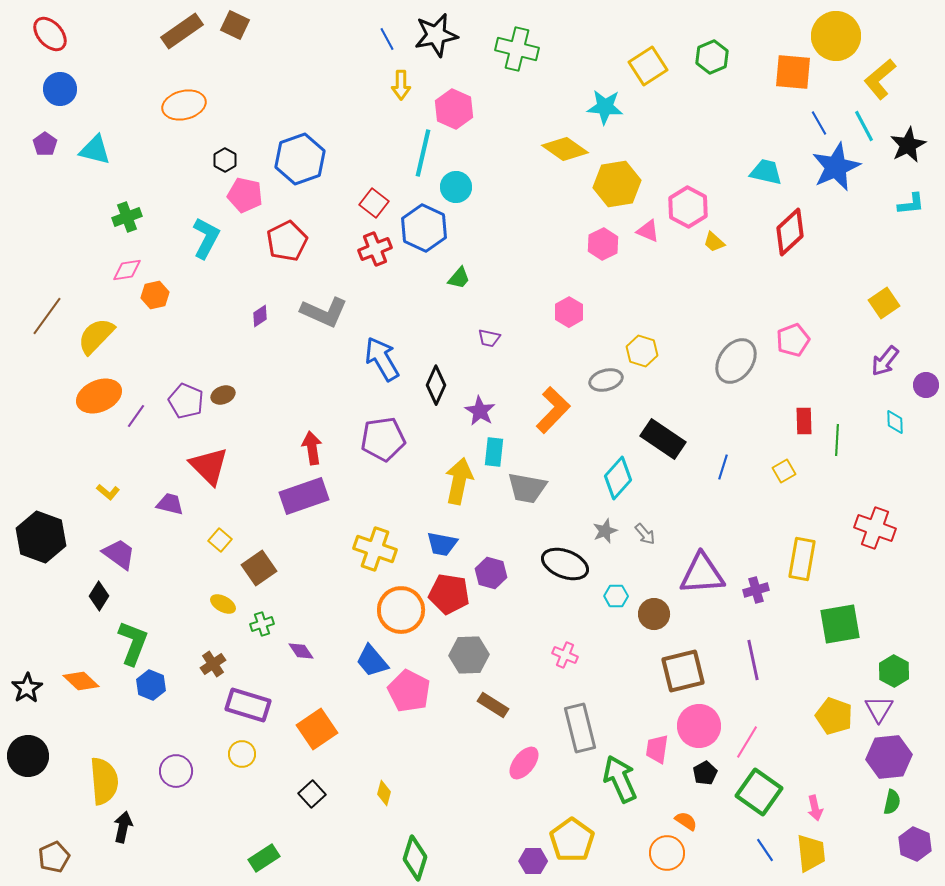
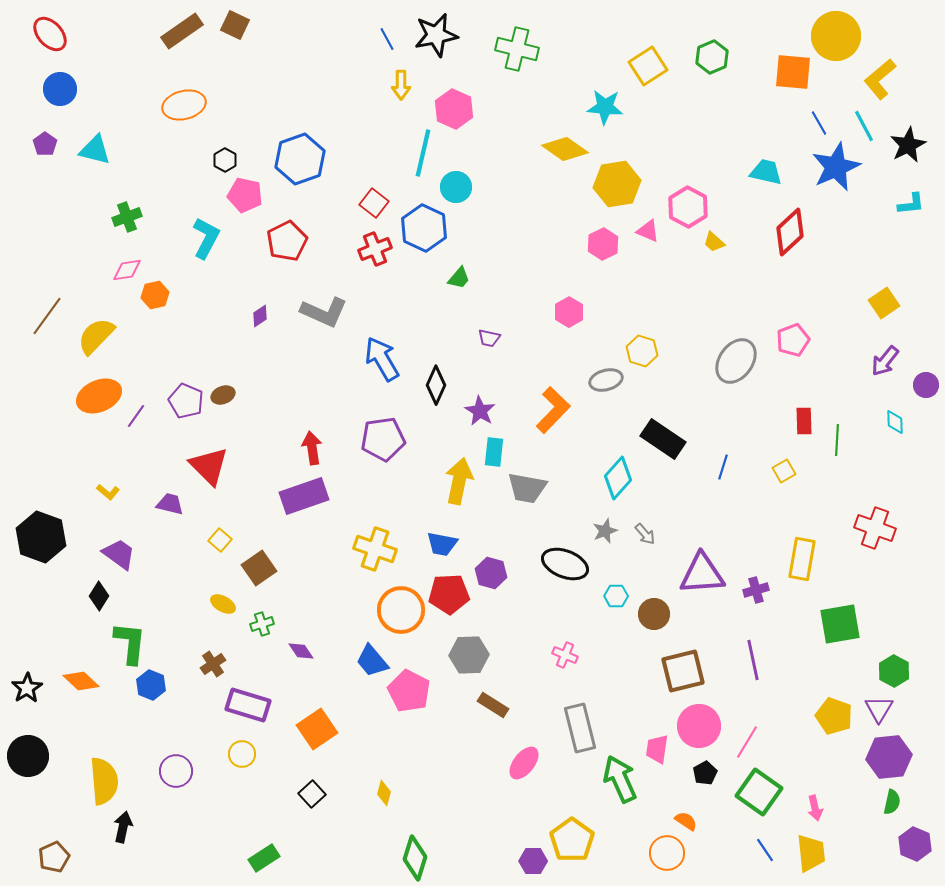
red pentagon at (449, 594): rotated 12 degrees counterclockwise
green L-shape at (133, 643): moved 3 px left; rotated 15 degrees counterclockwise
